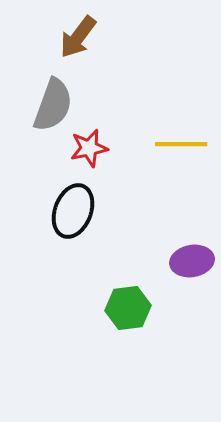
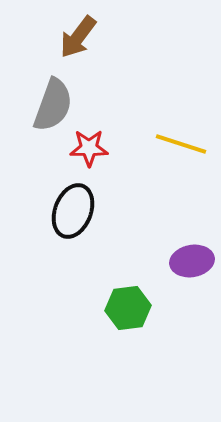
yellow line: rotated 18 degrees clockwise
red star: rotated 12 degrees clockwise
